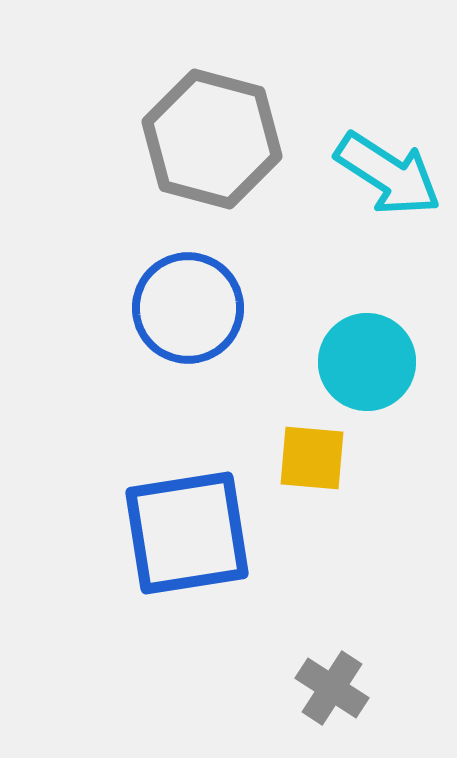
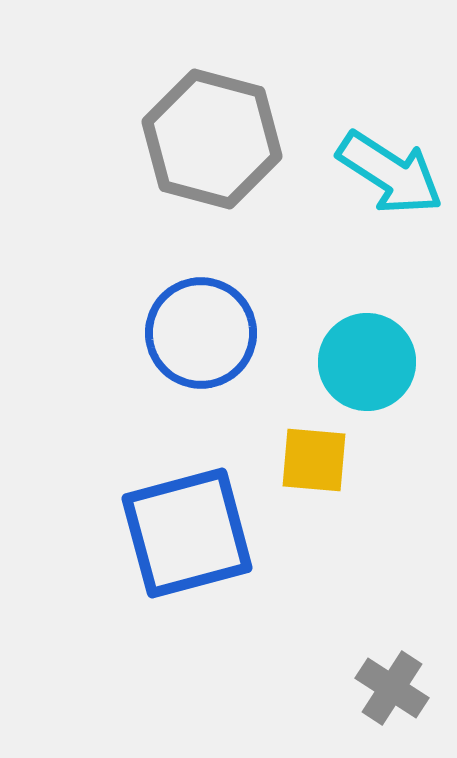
cyan arrow: moved 2 px right, 1 px up
blue circle: moved 13 px right, 25 px down
yellow square: moved 2 px right, 2 px down
blue square: rotated 6 degrees counterclockwise
gray cross: moved 60 px right
